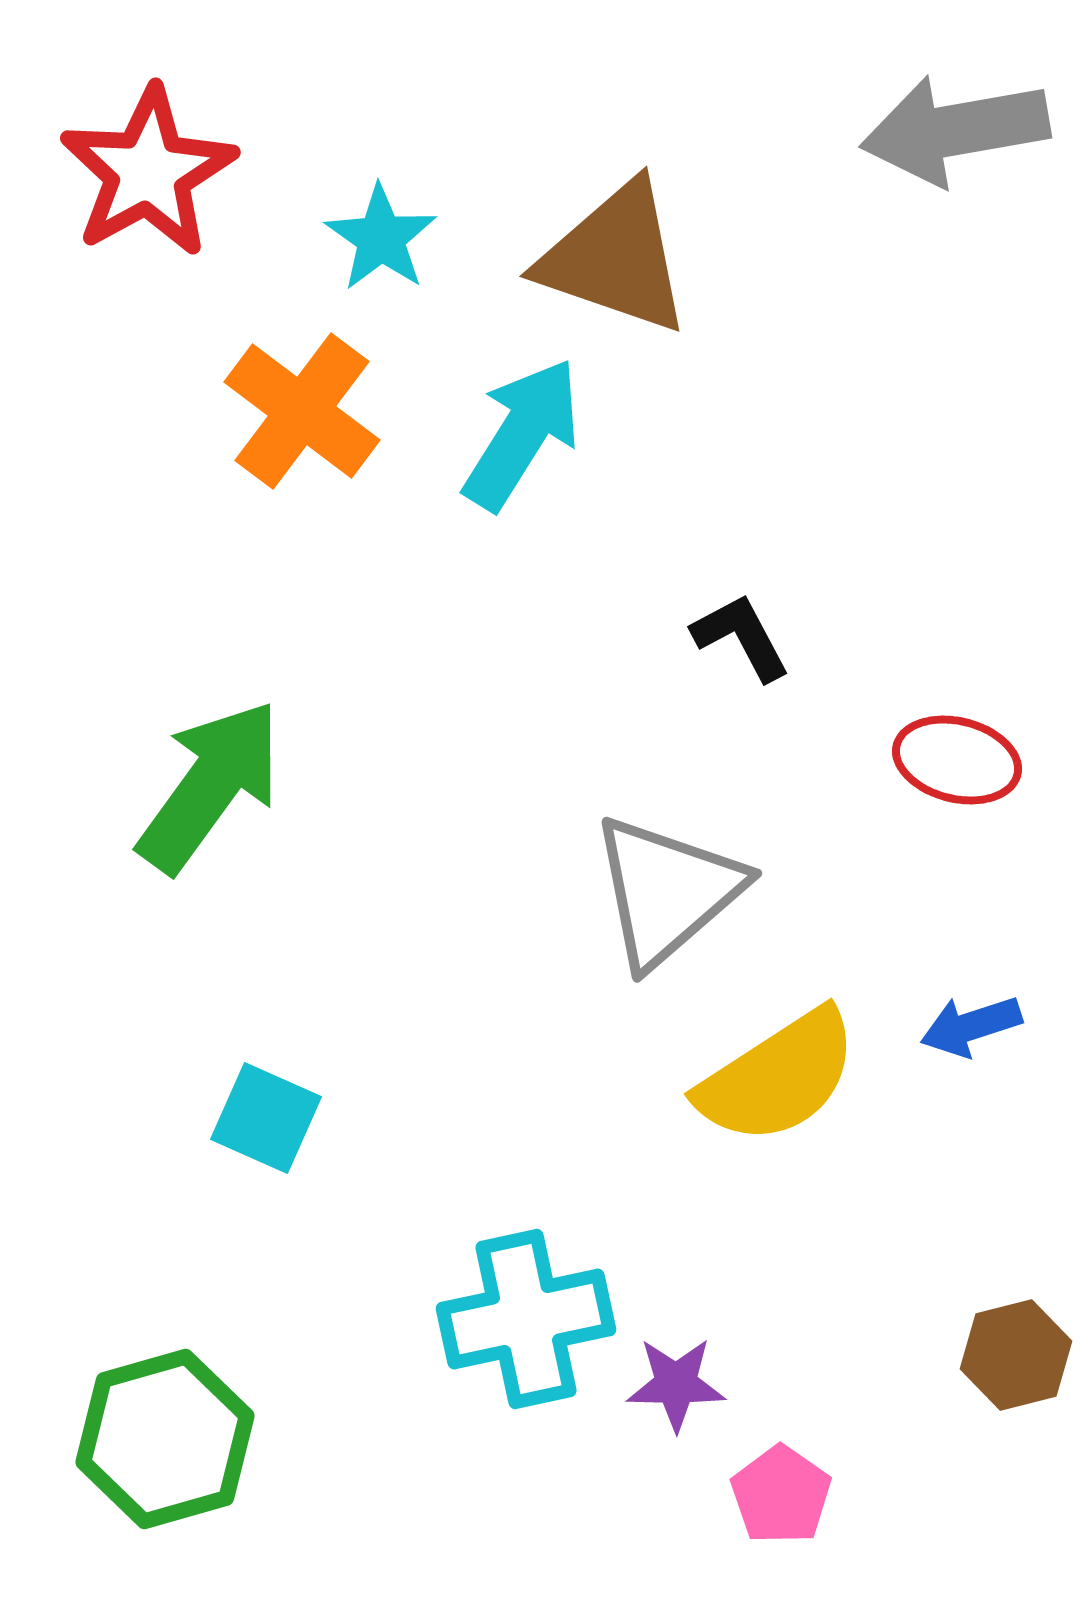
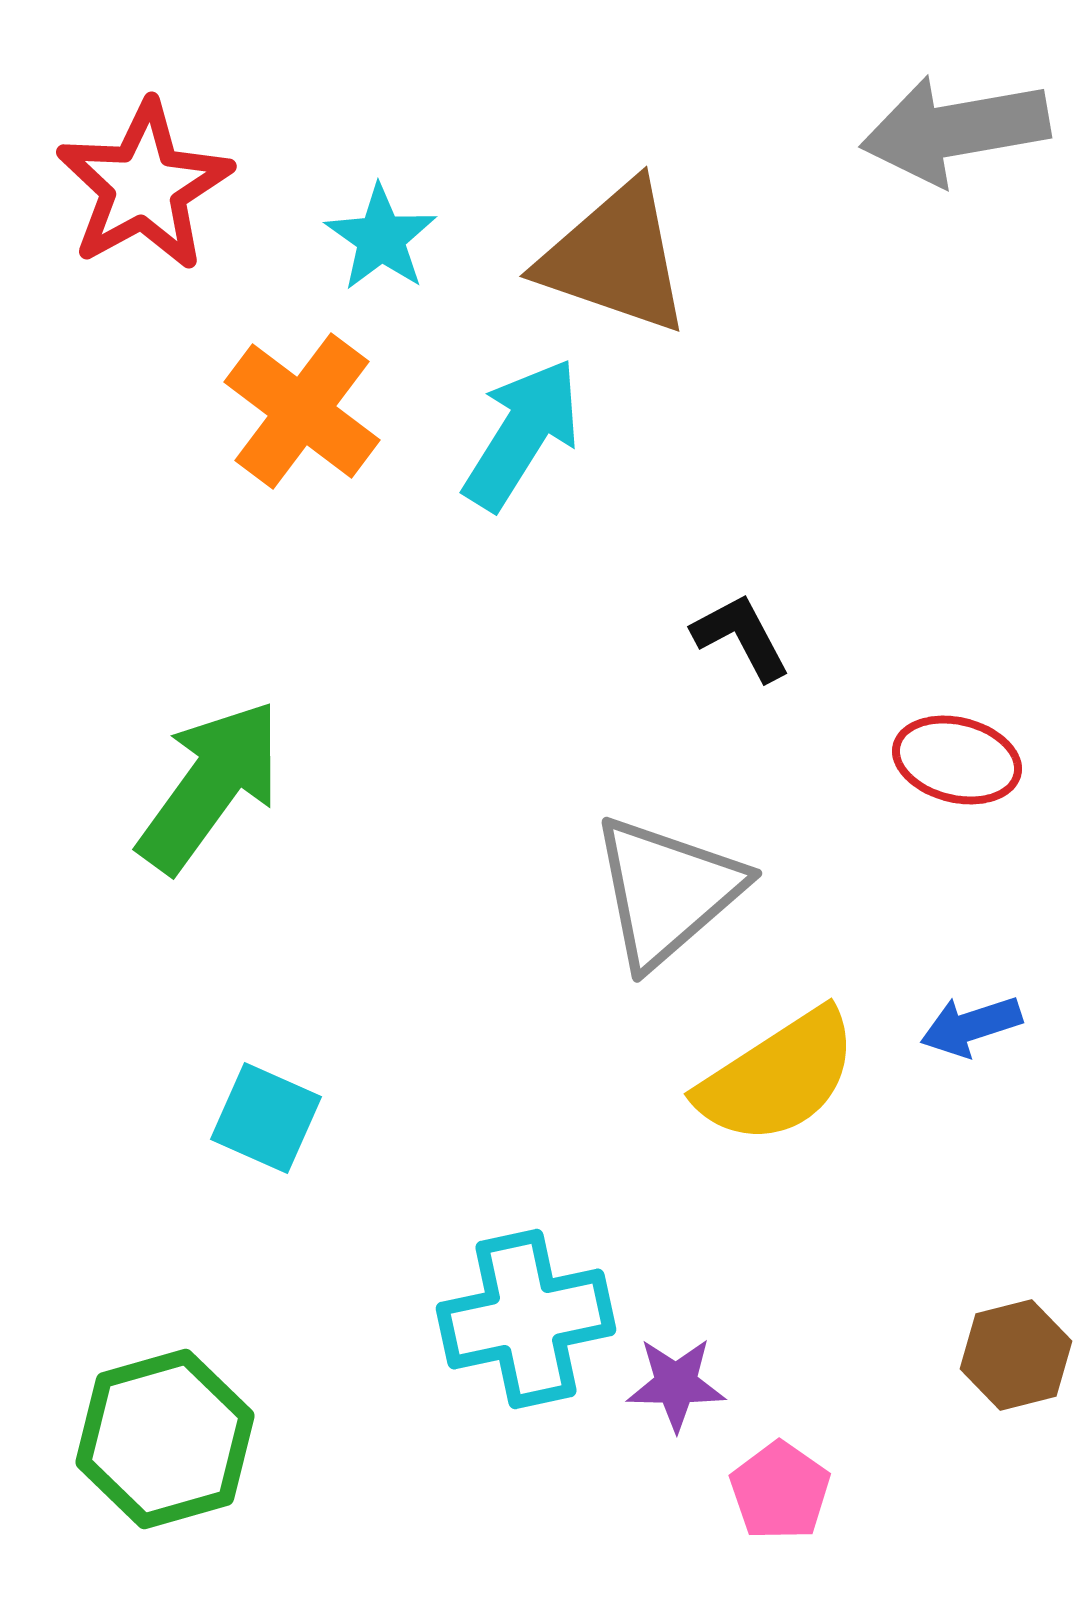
red star: moved 4 px left, 14 px down
pink pentagon: moved 1 px left, 4 px up
